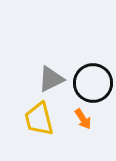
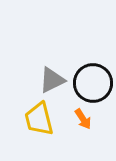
gray triangle: moved 1 px right, 1 px down
